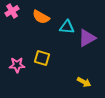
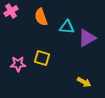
pink cross: moved 1 px left
orange semicircle: rotated 42 degrees clockwise
pink star: moved 1 px right, 1 px up
